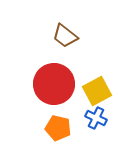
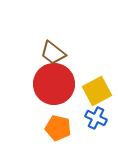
brown trapezoid: moved 12 px left, 17 px down
